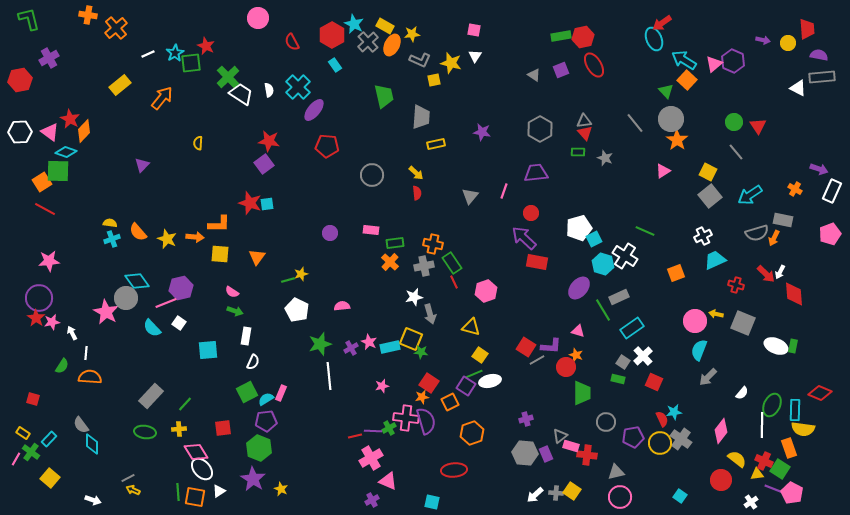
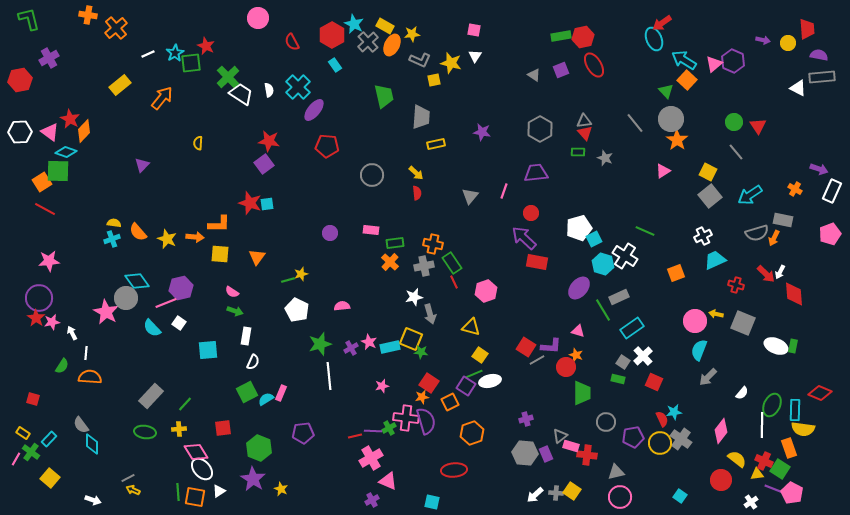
yellow semicircle at (110, 223): moved 4 px right
purple pentagon at (266, 421): moved 37 px right, 12 px down
